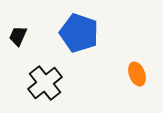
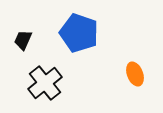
black trapezoid: moved 5 px right, 4 px down
orange ellipse: moved 2 px left
